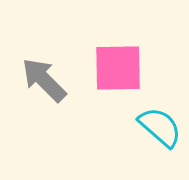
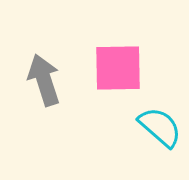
gray arrow: rotated 27 degrees clockwise
